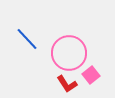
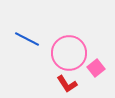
blue line: rotated 20 degrees counterclockwise
pink square: moved 5 px right, 7 px up
